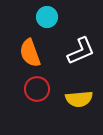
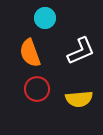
cyan circle: moved 2 px left, 1 px down
